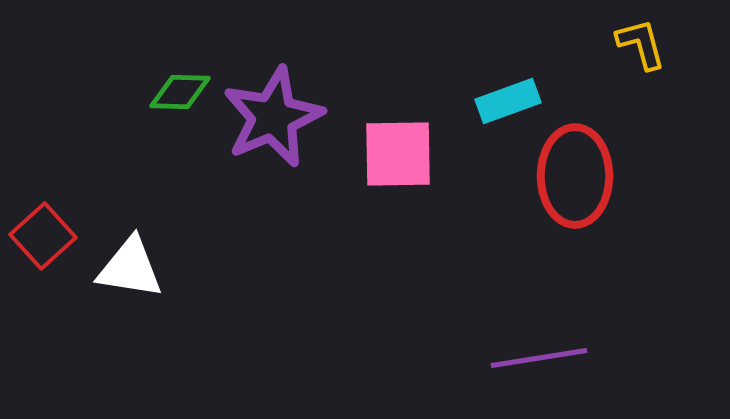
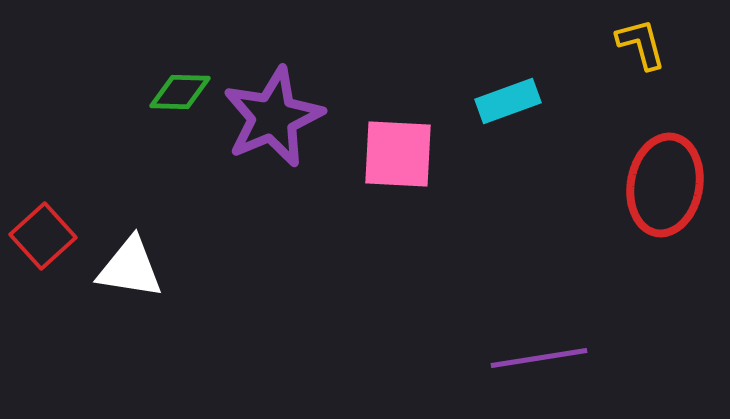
pink square: rotated 4 degrees clockwise
red ellipse: moved 90 px right, 9 px down; rotated 10 degrees clockwise
